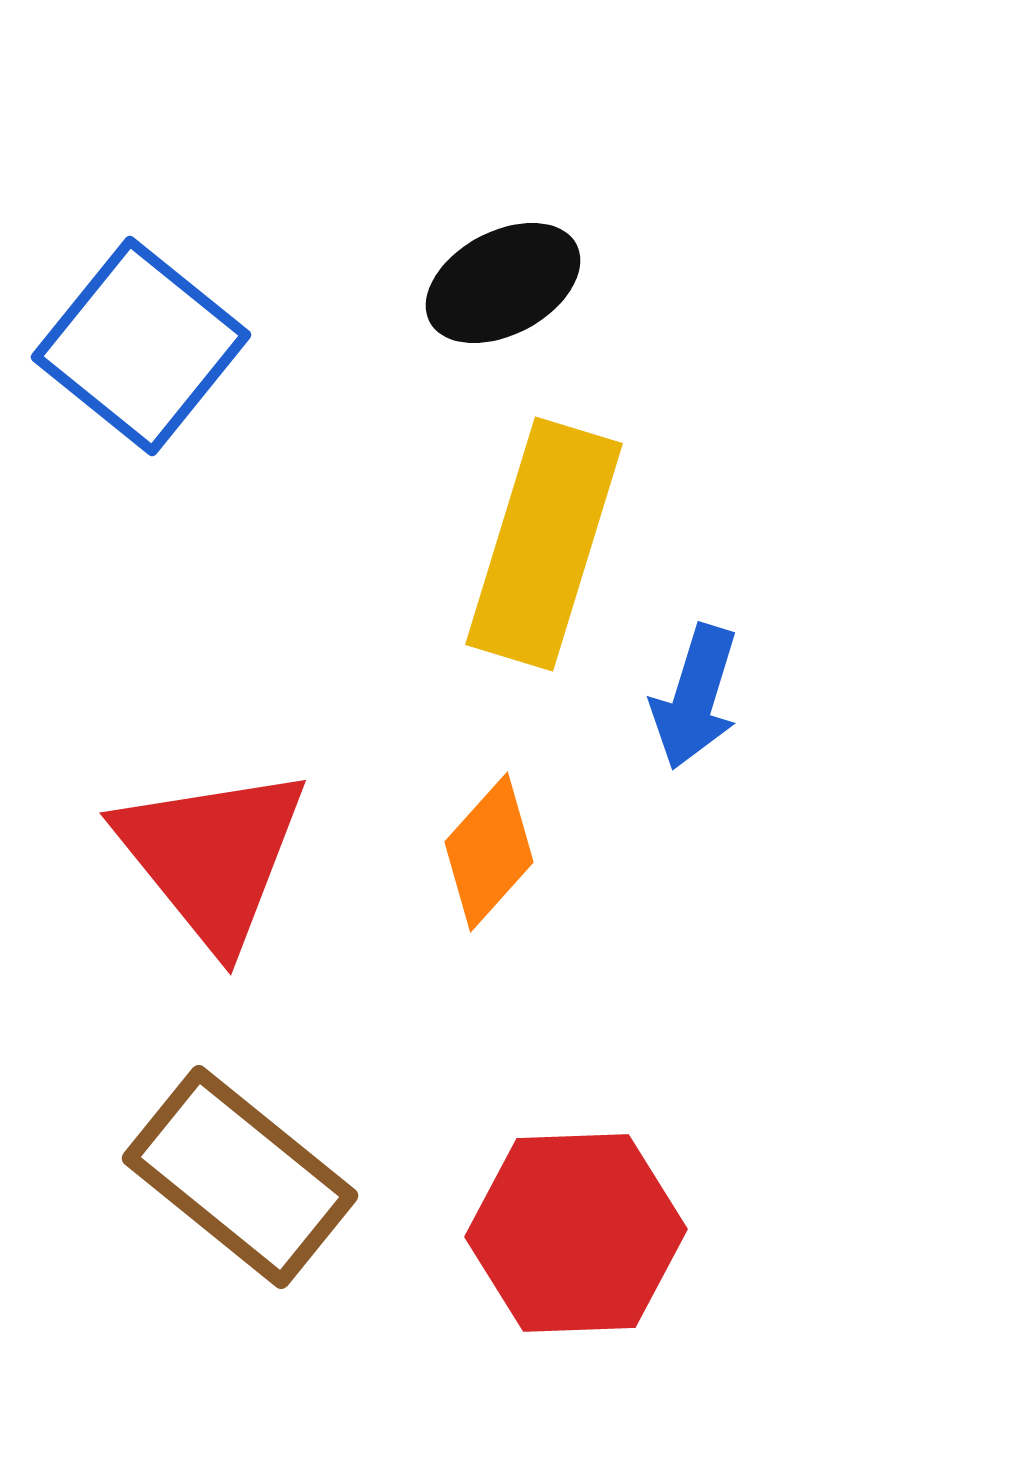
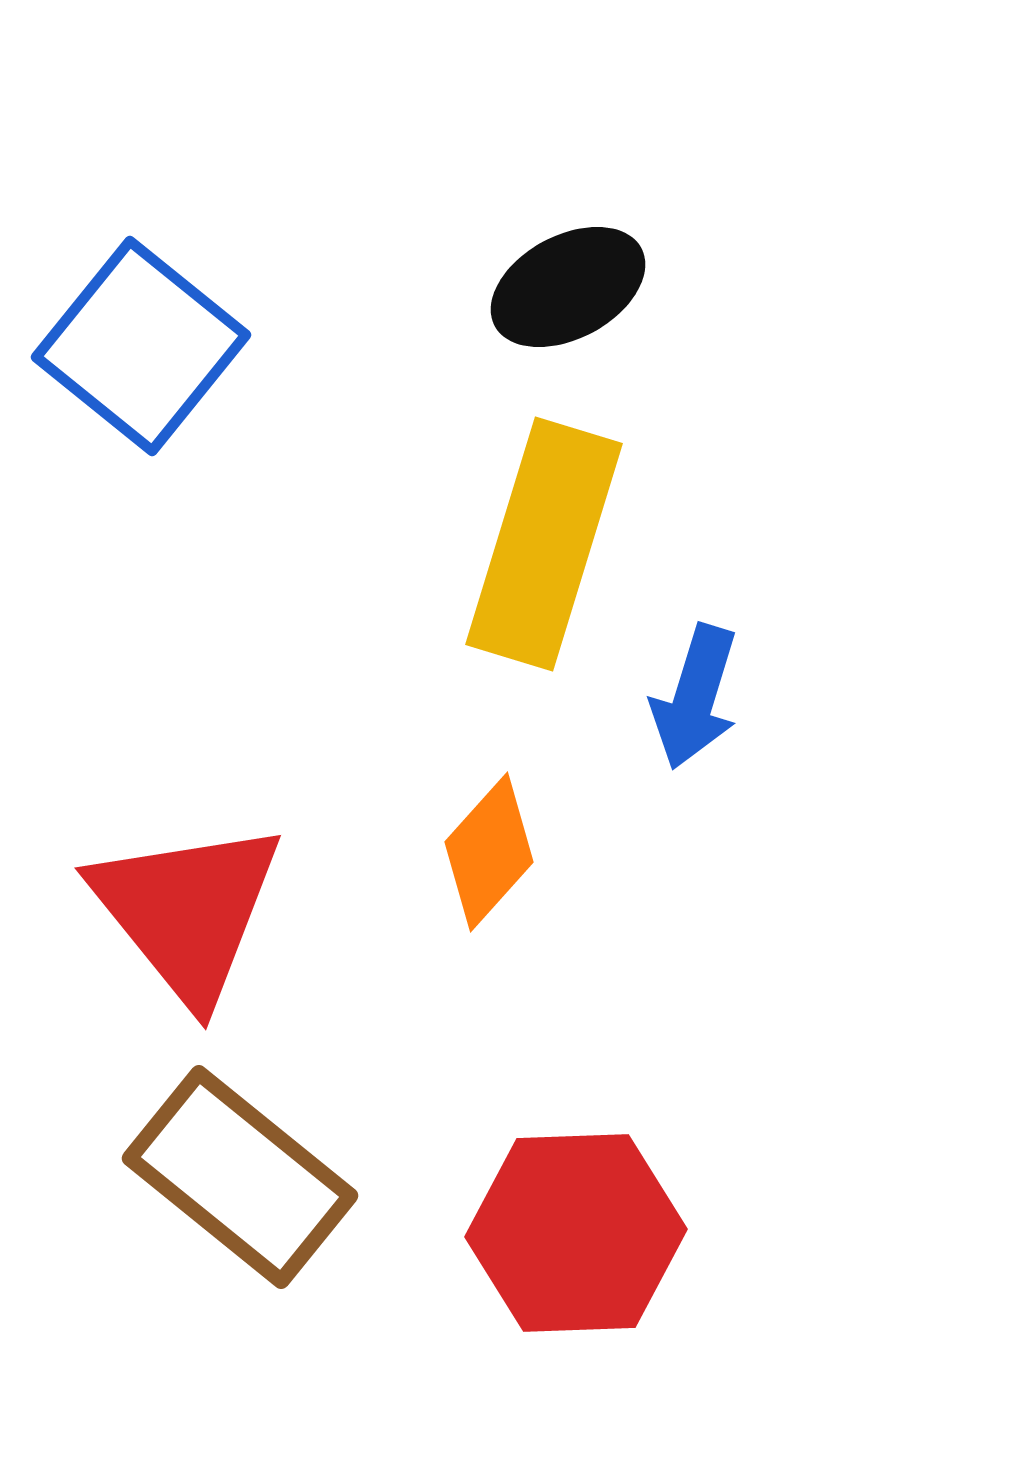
black ellipse: moved 65 px right, 4 px down
red triangle: moved 25 px left, 55 px down
